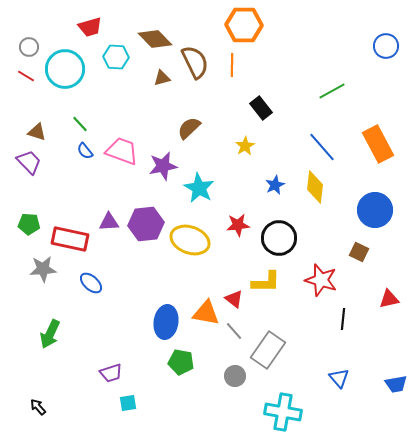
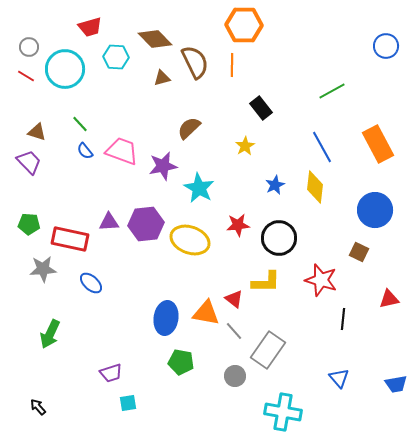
blue line at (322, 147): rotated 12 degrees clockwise
blue ellipse at (166, 322): moved 4 px up
